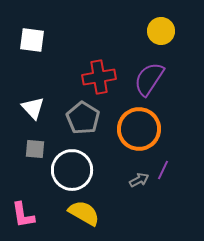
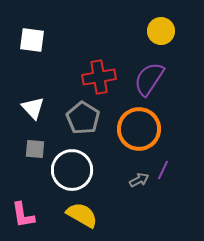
yellow semicircle: moved 2 px left, 2 px down
